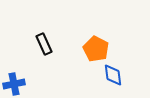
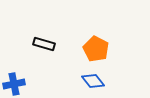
black rectangle: rotated 50 degrees counterclockwise
blue diamond: moved 20 px left, 6 px down; rotated 30 degrees counterclockwise
